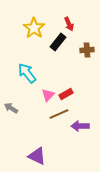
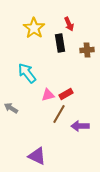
black rectangle: moved 2 px right, 1 px down; rotated 48 degrees counterclockwise
pink triangle: rotated 32 degrees clockwise
brown line: rotated 36 degrees counterclockwise
